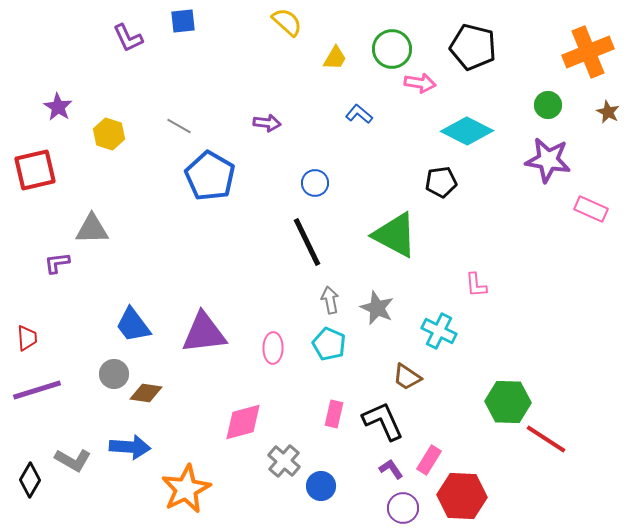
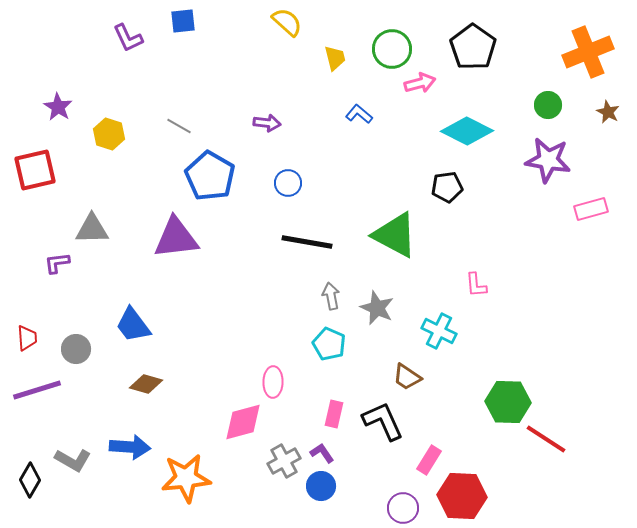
black pentagon at (473, 47): rotated 21 degrees clockwise
yellow trapezoid at (335, 58): rotated 44 degrees counterclockwise
pink arrow at (420, 83): rotated 24 degrees counterclockwise
black pentagon at (441, 182): moved 6 px right, 5 px down
blue circle at (315, 183): moved 27 px left
pink rectangle at (591, 209): rotated 40 degrees counterclockwise
black line at (307, 242): rotated 54 degrees counterclockwise
gray arrow at (330, 300): moved 1 px right, 4 px up
purple triangle at (204, 333): moved 28 px left, 95 px up
pink ellipse at (273, 348): moved 34 px down
gray circle at (114, 374): moved 38 px left, 25 px up
brown diamond at (146, 393): moved 9 px up; rotated 8 degrees clockwise
gray cross at (284, 461): rotated 20 degrees clockwise
purple L-shape at (391, 469): moved 69 px left, 16 px up
orange star at (186, 489): moved 11 px up; rotated 21 degrees clockwise
